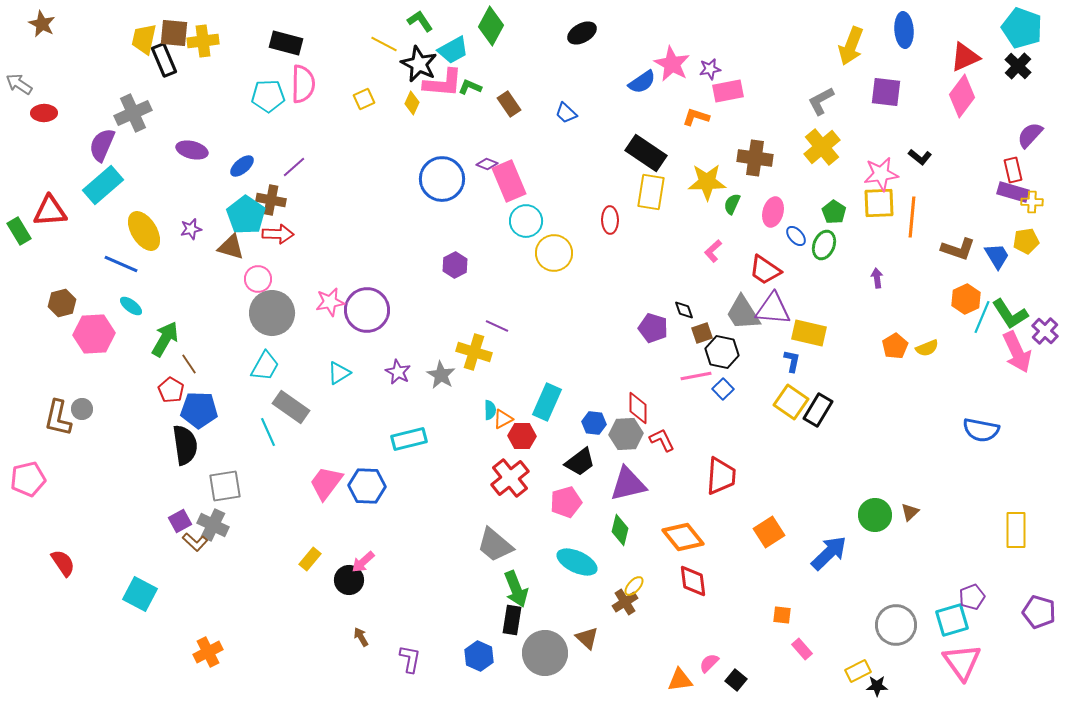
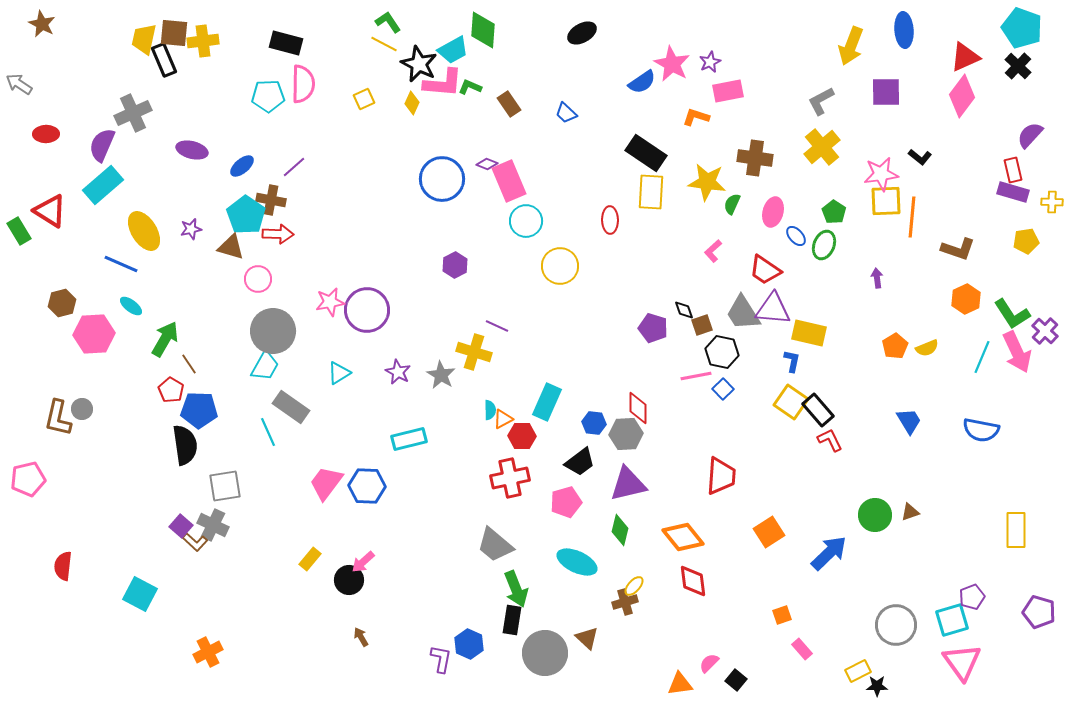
green L-shape at (420, 21): moved 32 px left, 1 px down
green diamond at (491, 26): moved 8 px left, 4 px down; rotated 24 degrees counterclockwise
purple star at (710, 69): moved 7 px up; rotated 15 degrees counterclockwise
purple square at (886, 92): rotated 8 degrees counterclockwise
red ellipse at (44, 113): moved 2 px right, 21 px down
yellow star at (707, 182): rotated 9 degrees clockwise
yellow rectangle at (651, 192): rotated 6 degrees counterclockwise
yellow cross at (1032, 202): moved 20 px right
yellow square at (879, 203): moved 7 px right, 2 px up
red triangle at (50, 211): rotated 36 degrees clockwise
yellow circle at (554, 253): moved 6 px right, 13 px down
blue trapezoid at (997, 256): moved 88 px left, 165 px down
gray circle at (272, 313): moved 1 px right, 18 px down
green L-shape at (1010, 314): moved 2 px right
cyan line at (982, 317): moved 40 px down
brown square at (702, 333): moved 8 px up
black rectangle at (818, 410): rotated 72 degrees counterclockwise
red L-shape at (662, 440): moved 168 px right
red cross at (510, 478): rotated 27 degrees clockwise
brown triangle at (910, 512): rotated 24 degrees clockwise
purple square at (180, 521): moved 1 px right, 5 px down; rotated 20 degrees counterclockwise
red semicircle at (63, 563): moved 3 px down; rotated 140 degrees counterclockwise
brown cross at (625, 602): rotated 15 degrees clockwise
orange square at (782, 615): rotated 24 degrees counterclockwise
blue hexagon at (479, 656): moved 10 px left, 12 px up
purple L-shape at (410, 659): moved 31 px right
orange triangle at (680, 680): moved 4 px down
